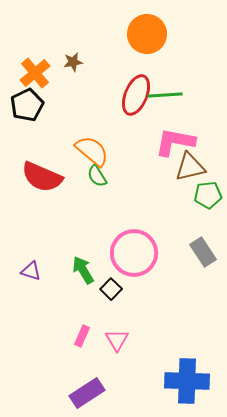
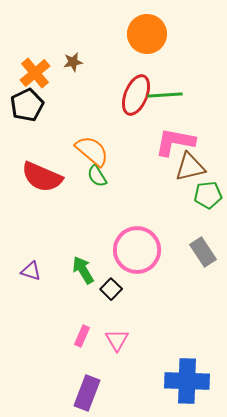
pink circle: moved 3 px right, 3 px up
purple rectangle: rotated 36 degrees counterclockwise
